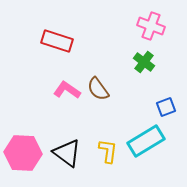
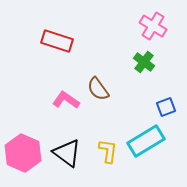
pink cross: moved 2 px right; rotated 12 degrees clockwise
pink L-shape: moved 1 px left, 10 px down
pink hexagon: rotated 21 degrees clockwise
